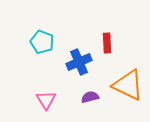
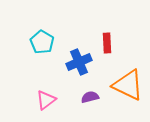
cyan pentagon: rotated 10 degrees clockwise
pink triangle: rotated 25 degrees clockwise
